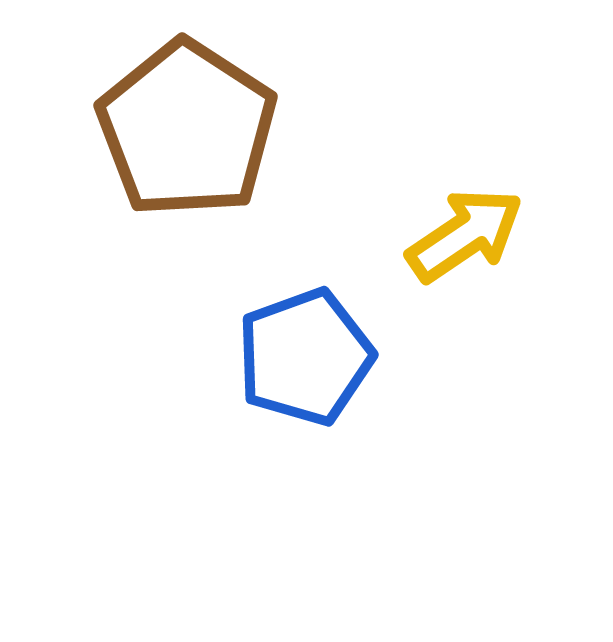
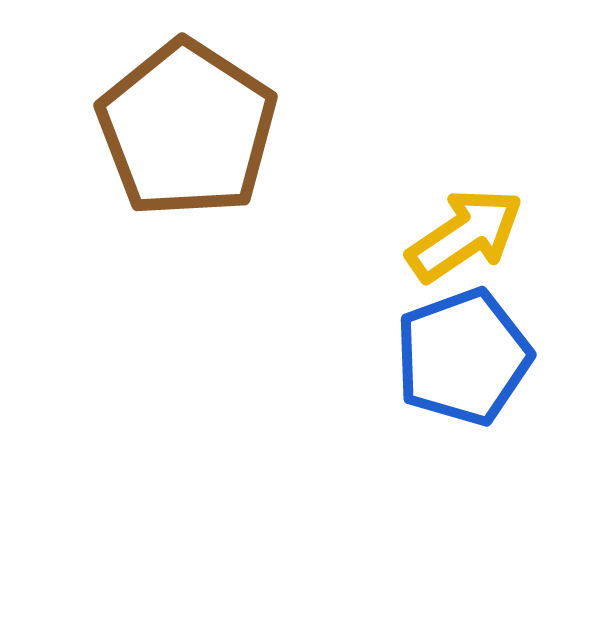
blue pentagon: moved 158 px right
